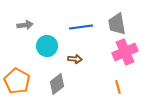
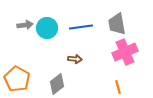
cyan circle: moved 18 px up
orange pentagon: moved 2 px up
